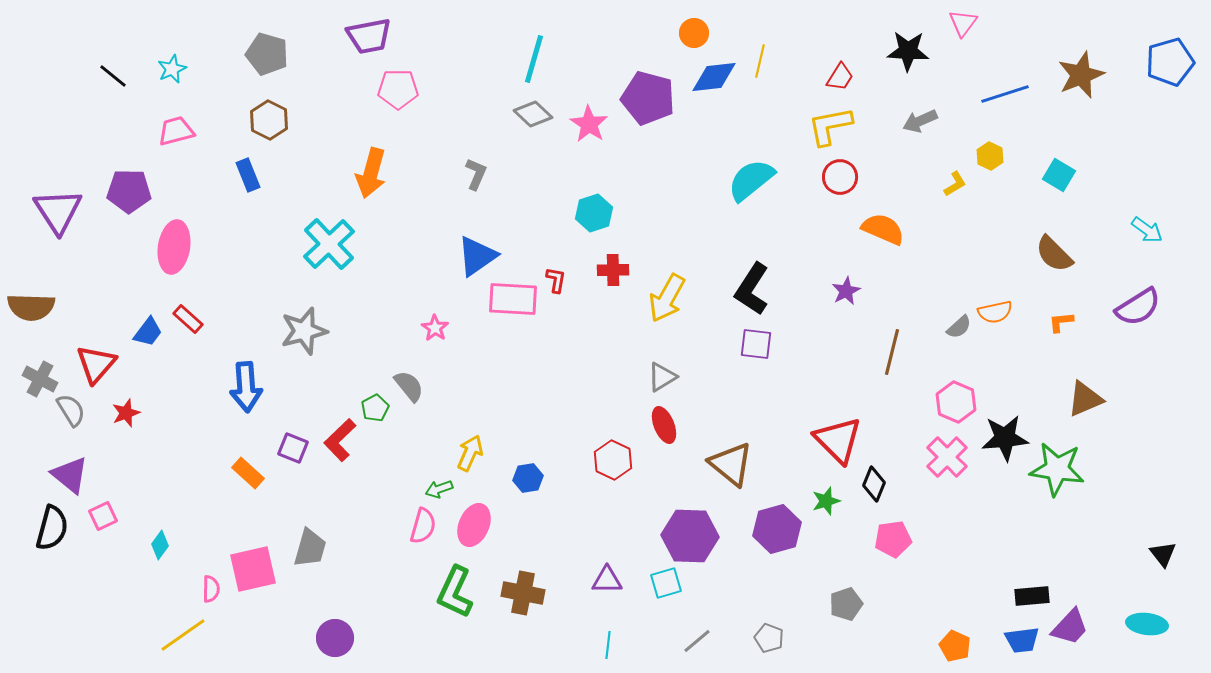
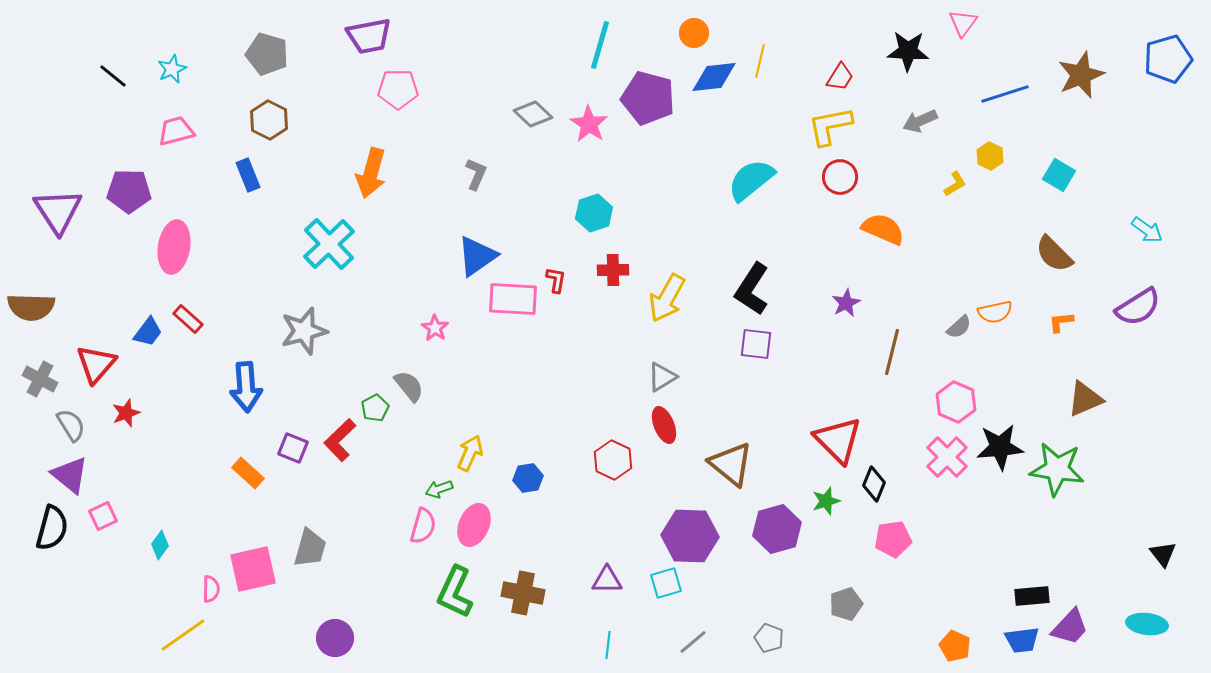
cyan line at (534, 59): moved 66 px right, 14 px up
blue pentagon at (1170, 62): moved 2 px left, 3 px up
purple star at (846, 291): moved 12 px down
gray semicircle at (71, 410): moved 15 px down
black star at (1005, 438): moved 5 px left, 9 px down
gray line at (697, 641): moved 4 px left, 1 px down
